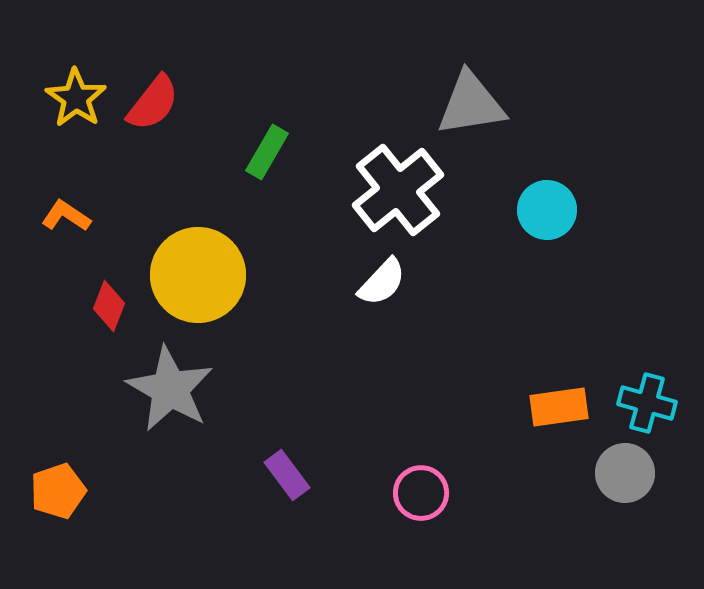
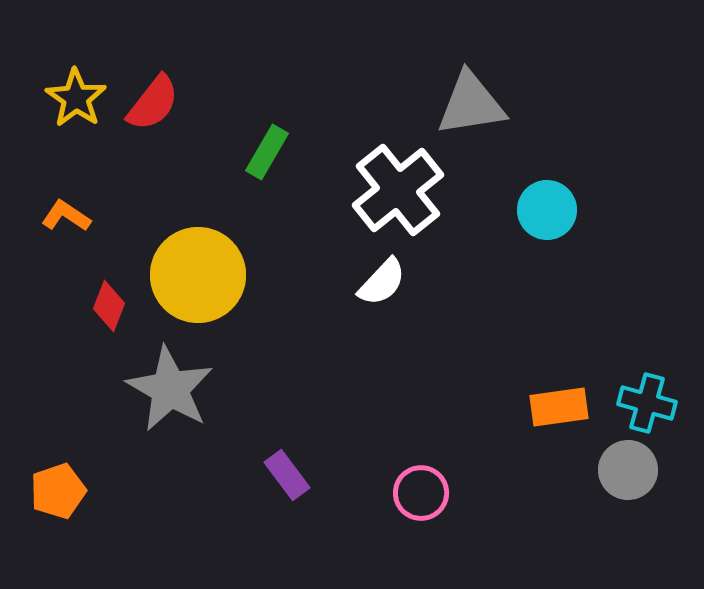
gray circle: moved 3 px right, 3 px up
